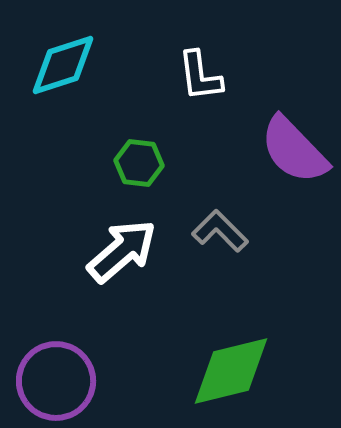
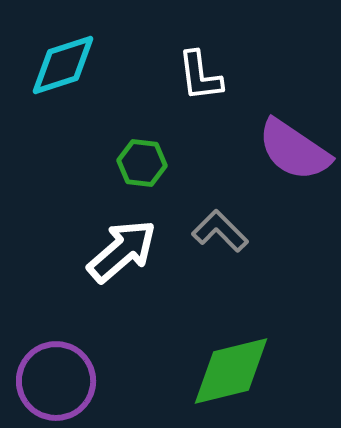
purple semicircle: rotated 12 degrees counterclockwise
green hexagon: moved 3 px right
